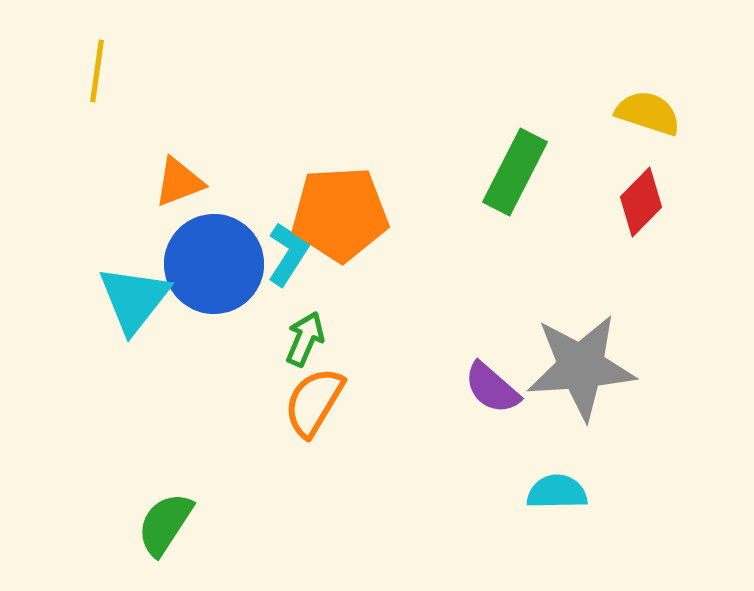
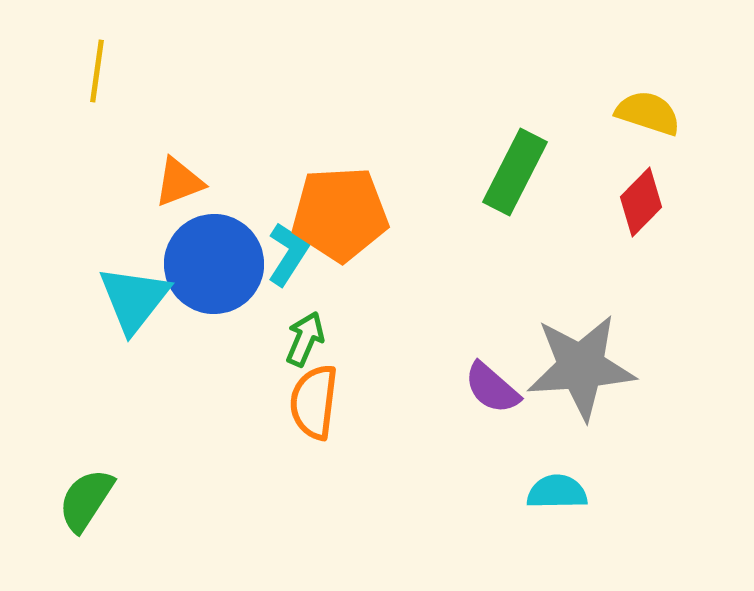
orange semicircle: rotated 24 degrees counterclockwise
green semicircle: moved 79 px left, 24 px up
